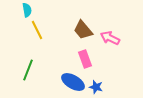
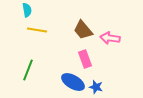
yellow line: rotated 54 degrees counterclockwise
pink arrow: rotated 18 degrees counterclockwise
